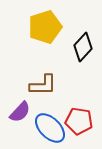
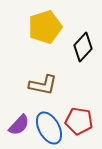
brown L-shape: rotated 12 degrees clockwise
purple semicircle: moved 1 px left, 13 px down
blue ellipse: moved 1 px left; rotated 16 degrees clockwise
